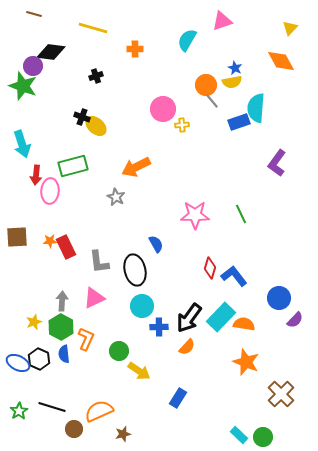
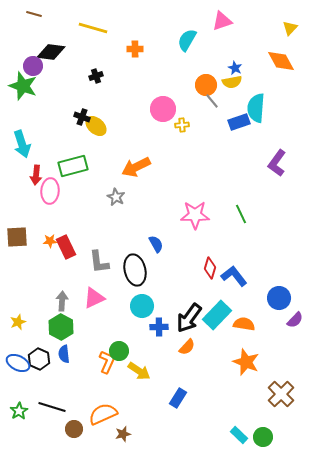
cyan rectangle at (221, 317): moved 4 px left, 2 px up
yellow star at (34, 322): moved 16 px left
orange L-shape at (86, 339): moved 21 px right, 23 px down
orange semicircle at (99, 411): moved 4 px right, 3 px down
